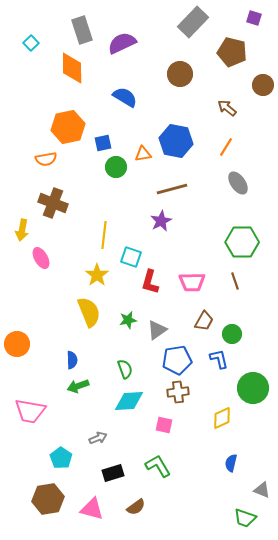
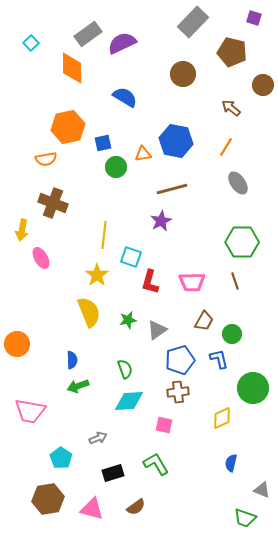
gray rectangle at (82, 30): moved 6 px right, 4 px down; rotated 72 degrees clockwise
brown circle at (180, 74): moved 3 px right
brown arrow at (227, 108): moved 4 px right
blue pentagon at (177, 360): moved 3 px right; rotated 8 degrees counterclockwise
green L-shape at (158, 466): moved 2 px left, 2 px up
